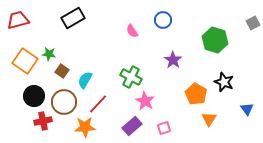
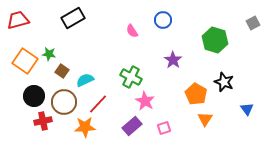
cyan semicircle: rotated 36 degrees clockwise
orange triangle: moved 4 px left
